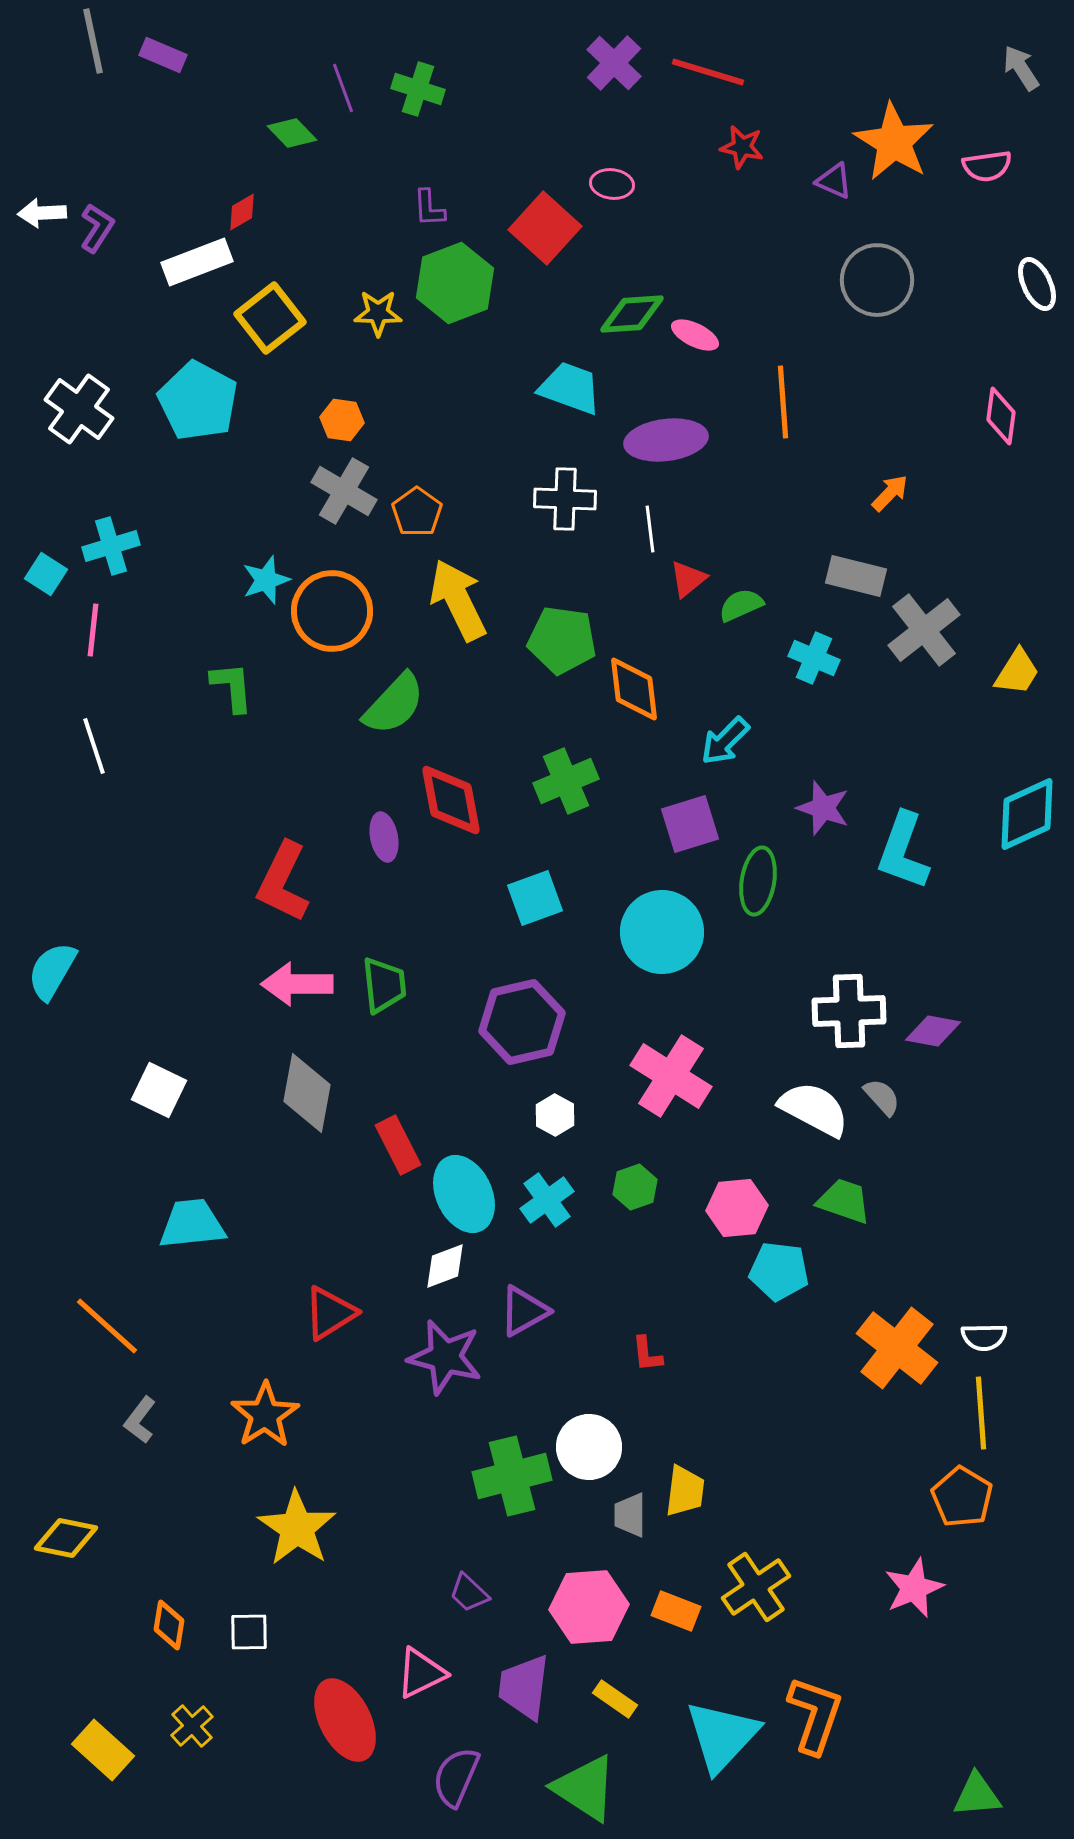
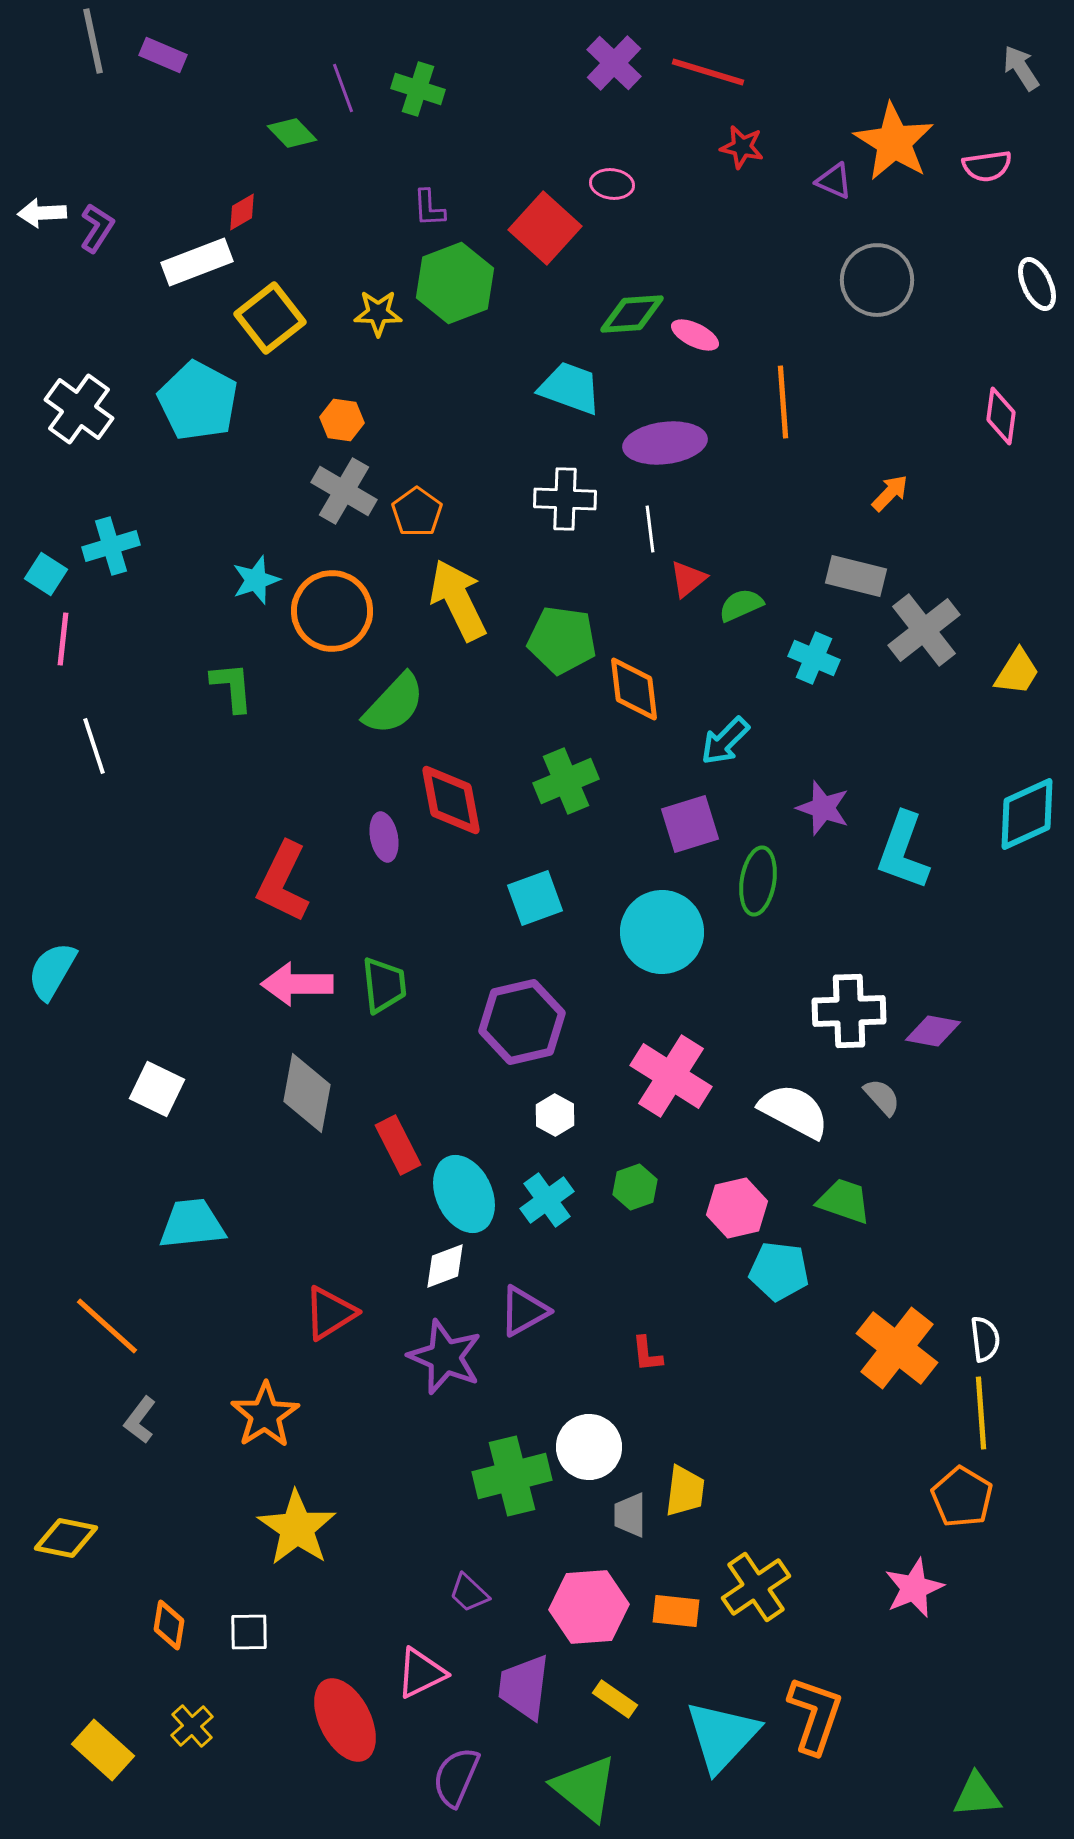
purple ellipse at (666, 440): moved 1 px left, 3 px down
cyan star at (266, 580): moved 10 px left
pink line at (93, 630): moved 30 px left, 9 px down
white square at (159, 1090): moved 2 px left, 1 px up
white semicircle at (814, 1109): moved 20 px left, 2 px down
pink hexagon at (737, 1208): rotated 8 degrees counterclockwise
white semicircle at (984, 1337): moved 1 px right, 2 px down; rotated 96 degrees counterclockwise
purple star at (445, 1357): rotated 8 degrees clockwise
orange rectangle at (676, 1611): rotated 15 degrees counterclockwise
green triangle at (585, 1788): rotated 6 degrees clockwise
